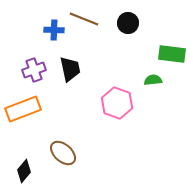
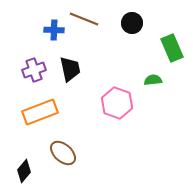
black circle: moved 4 px right
green rectangle: moved 6 px up; rotated 60 degrees clockwise
orange rectangle: moved 17 px right, 3 px down
